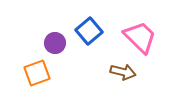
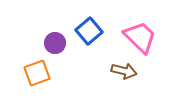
brown arrow: moved 1 px right, 1 px up
